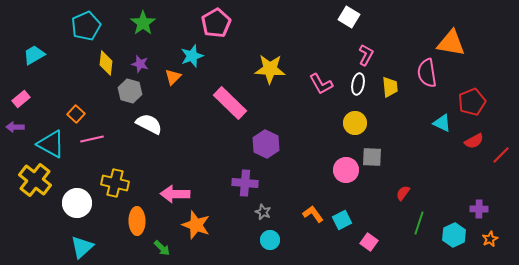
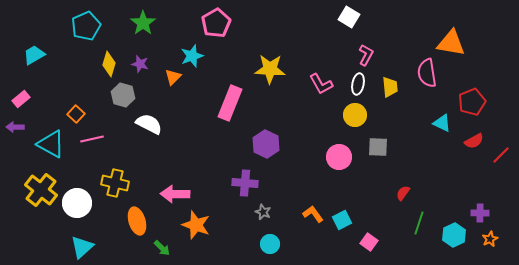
yellow diamond at (106, 63): moved 3 px right, 1 px down; rotated 10 degrees clockwise
gray hexagon at (130, 91): moved 7 px left, 4 px down
pink rectangle at (230, 103): rotated 68 degrees clockwise
yellow circle at (355, 123): moved 8 px up
gray square at (372, 157): moved 6 px right, 10 px up
pink circle at (346, 170): moved 7 px left, 13 px up
yellow cross at (35, 180): moved 6 px right, 10 px down
purple cross at (479, 209): moved 1 px right, 4 px down
orange ellipse at (137, 221): rotated 16 degrees counterclockwise
cyan circle at (270, 240): moved 4 px down
